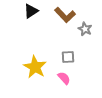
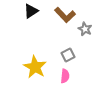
gray square: moved 2 px up; rotated 24 degrees counterclockwise
pink semicircle: moved 1 px right, 2 px up; rotated 48 degrees clockwise
